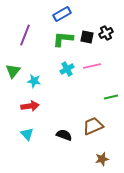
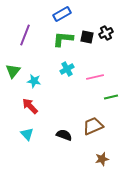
pink line: moved 3 px right, 11 px down
red arrow: rotated 126 degrees counterclockwise
